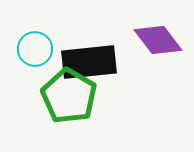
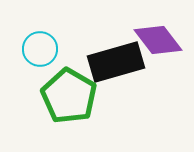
cyan circle: moved 5 px right
black rectangle: moved 27 px right; rotated 10 degrees counterclockwise
